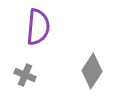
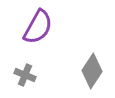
purple semicircle: rotated 24 degrees clockwise
